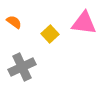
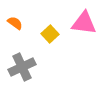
orange semicircle: moved 1 px right, 1 px down
